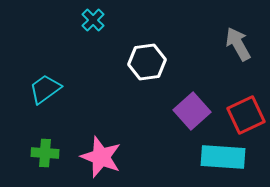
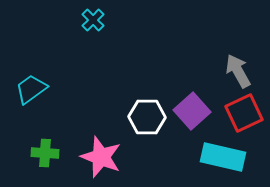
gray arrow: moved 27 px down
white hexagon: moved 55 px down; rotated 9 degrees clockwise
cyan trapezoid: moved 14 px left
red square: moved 2 px left, 2 px up
cyan rectangle: rotated 9 degrees clockwise
